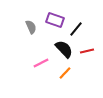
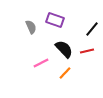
black line: moved 16 px right
